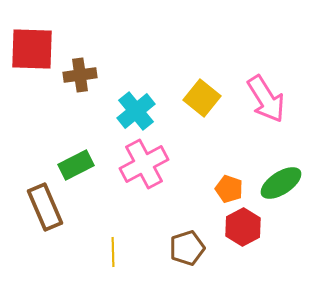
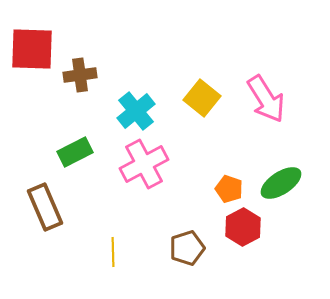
green rectangle: moved 1 px left, 13 px up
